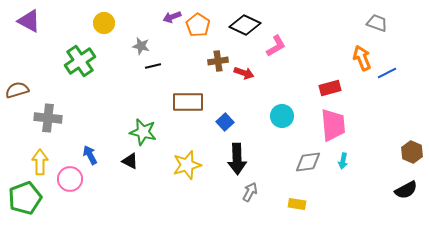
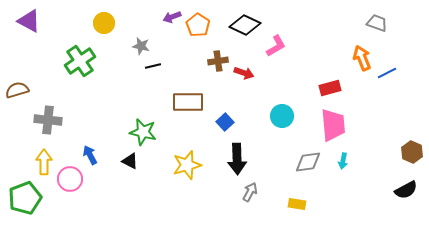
gray cross: moved 2 px down
yellow arrow: moved 4 px right
